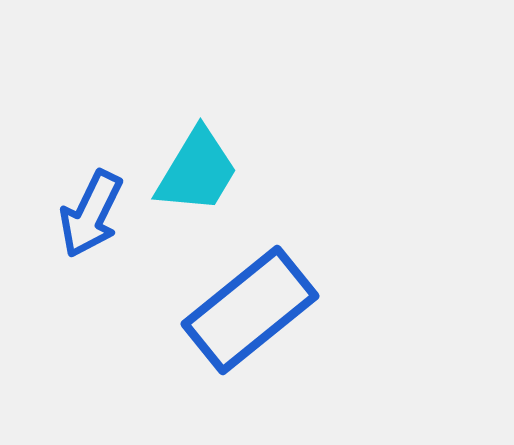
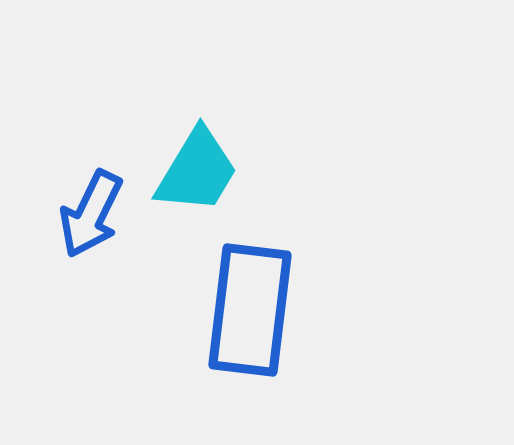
blue rectangle: rotated 44 degrees counterclockwise
